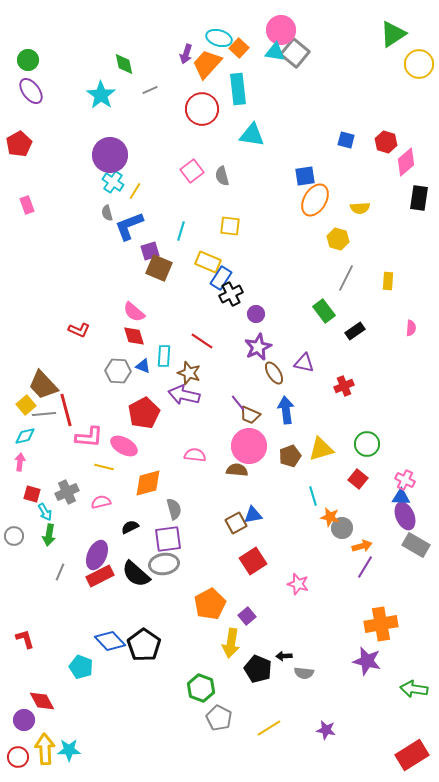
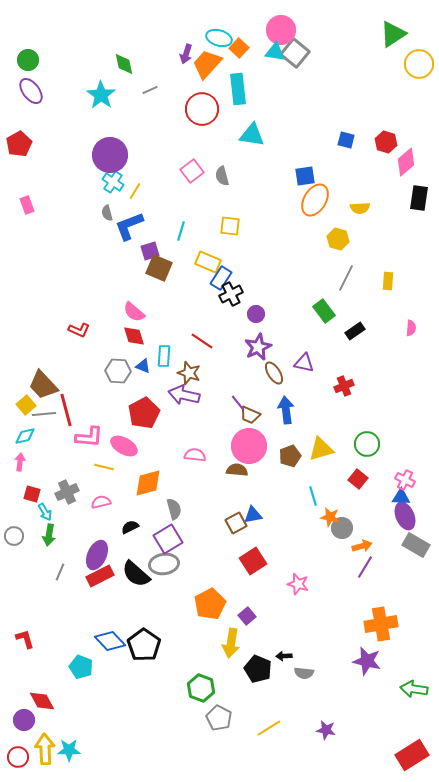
purple square at (168, 539): rotated 24 degrees counterclockwise
